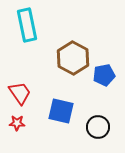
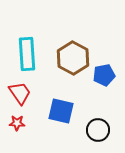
cyan rectangle: moved 29 px down; rotated 8 degrees clockwise
black circle: moved 3 px down
